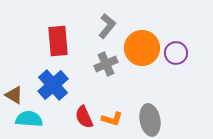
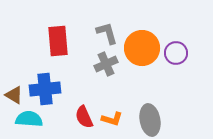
gray L-shape: moved 7 px down; rotated 55 degrees counterclockwise
blue cross: moved 8 px left, 4 px down; rotated 36 degrees clockwise
